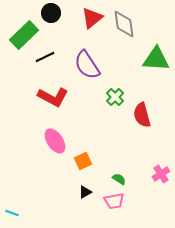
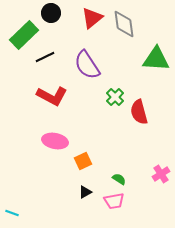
red L-shape: moved 1 px left, 1 px up
red semicircle: moved 3 px left, 3 px up
pink ellipse: rotated 45 degrees counterclockwise
